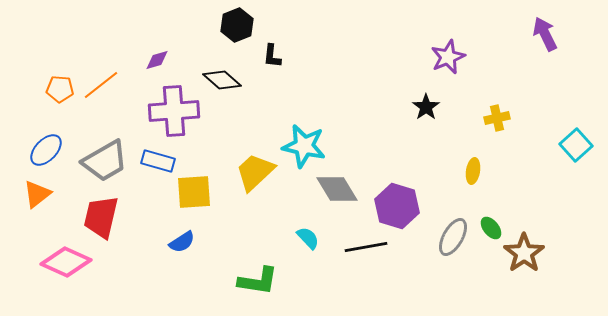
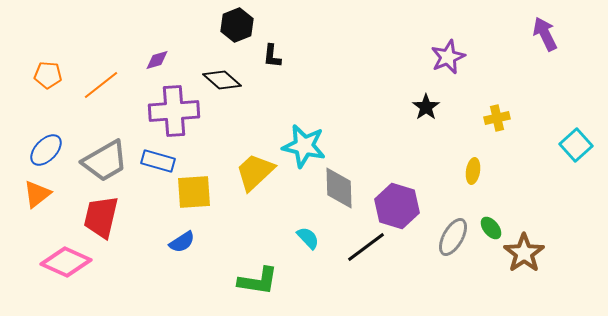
orange pentagon: moved 12 px left, 14 px up
gray diamond: moved 2 px right, 1 px up; rotated 30 degrees clockwise
black line: rotated 27 degrees counterclockwise
